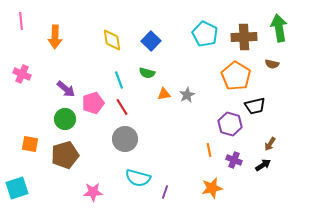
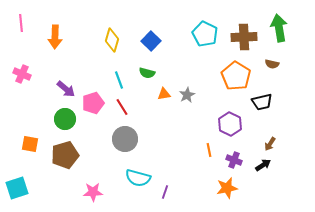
pink line: moved 2 px down
yellow diamond: rotated 25 degrees clockwise
black trapezoid: moved 7 px right, 4 px up
purple hexagon: rotated 10 degrees clockwise
orange star: moved 15 px right
